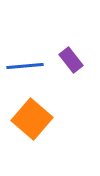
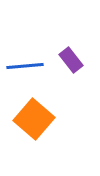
orange square: moved 2 px right
